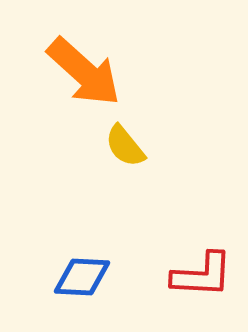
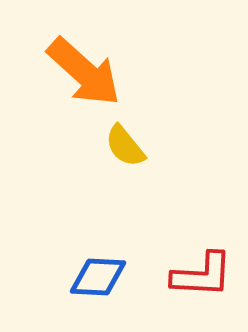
blue diamond: moved 16 px right
